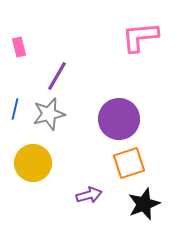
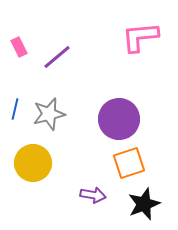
pink rectangle: rotated 12 degrees counterclockwise
purple line: moved 19 px up; rotated 20 degrees clockwise
purple arrow: moved 4 px right; rotated 25 degrees clockwise
